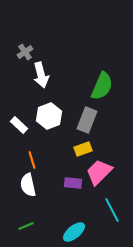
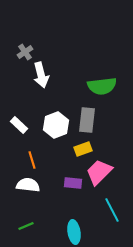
green semicircle: rotated 60 degrees clockwise
white hexagon: moved 7 px right, 9 px down
gray rectangle: rotated 15 degrees counterclockwise
white semicircle: rotated 110 degrees clockwise
cyan ellipse: rotated 60 degrees counterclockwise
